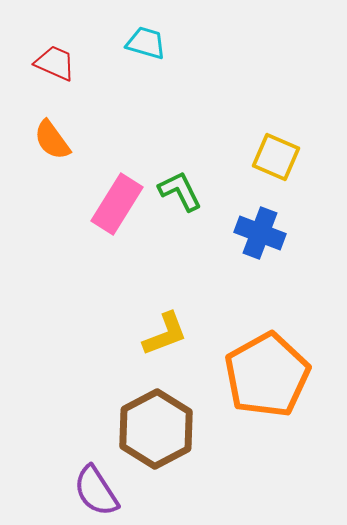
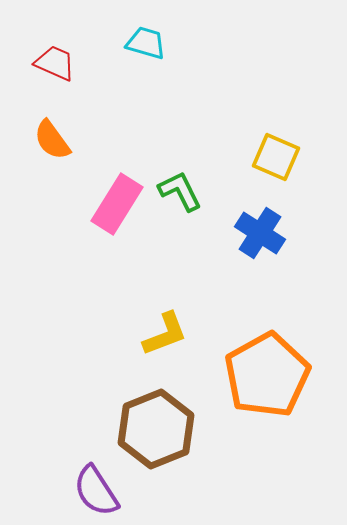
blue cross: rotated 12 degrees clockwise
brown hexagon: rotated 6 degrees clockwise
